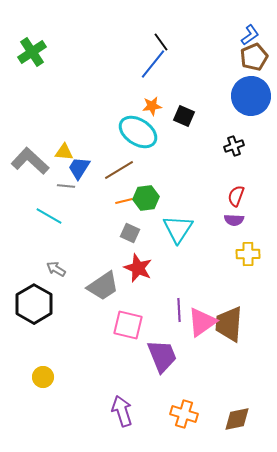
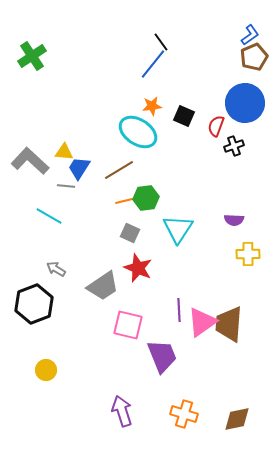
green cross: moved 4 px down
blue circle: moved 6 px left, 7 px down
red semicircle: moved 20 px left, 70 px up
black hexagon: rotated 9 degrees clockwise
yellow circle: moved 3 px right, 7 px up
